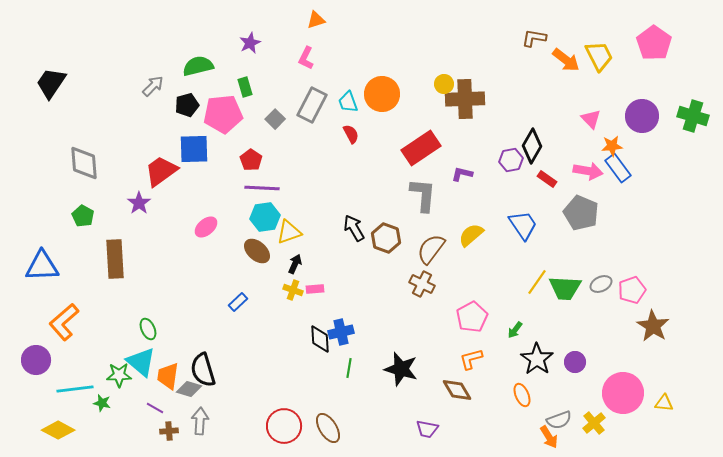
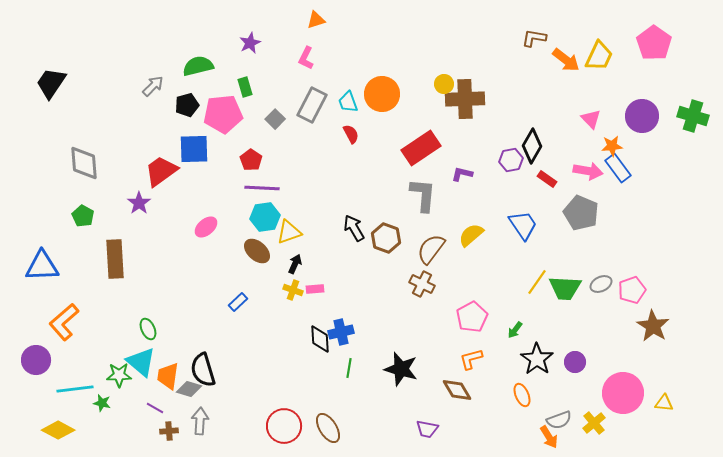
yellow trapezoid at (599, 56): rotated 52 degrees clockwise
